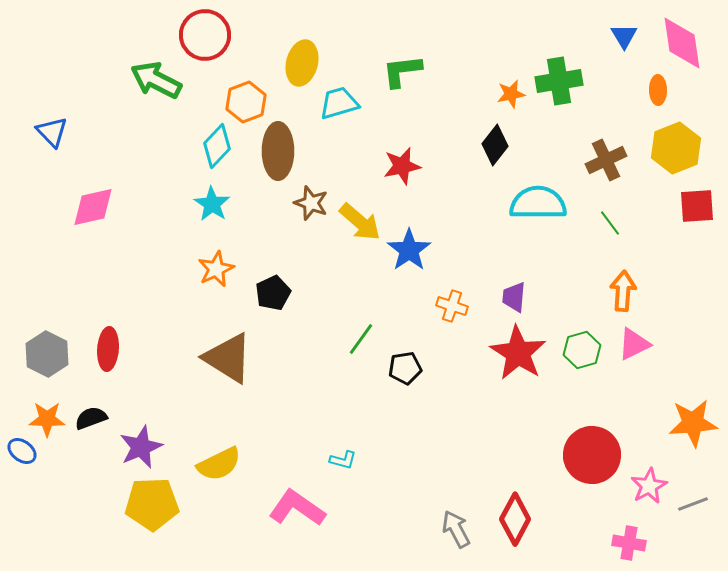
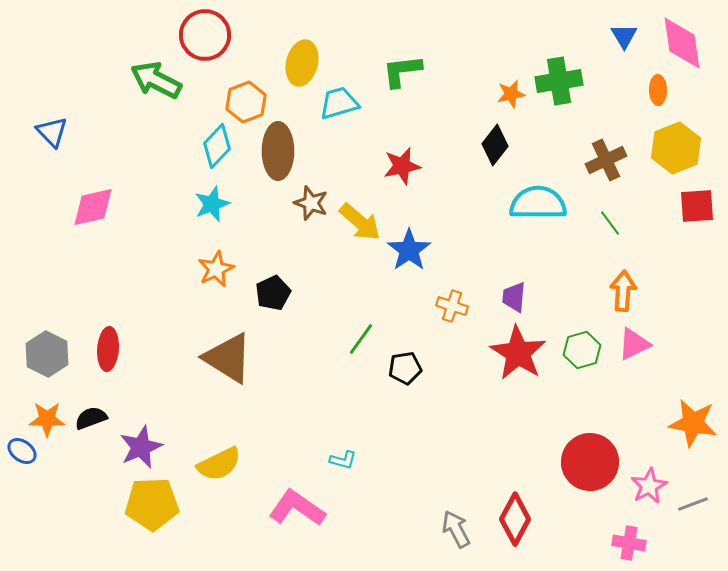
cyan star at (212, 204): rotated 18 degrees clockwise
orange star at (693, 423): rotated 15 degrees clockwise
red circle at (592, 455): moved 2 px left, 7 px down
